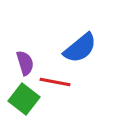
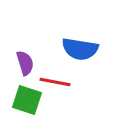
blue semicircle: moved 1 px down; rotated 48 degrees clockwise
green square: moved 3 px right, 1 px down; rotated 20 degrees counterclockwise
